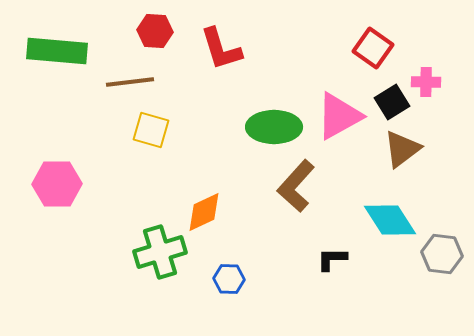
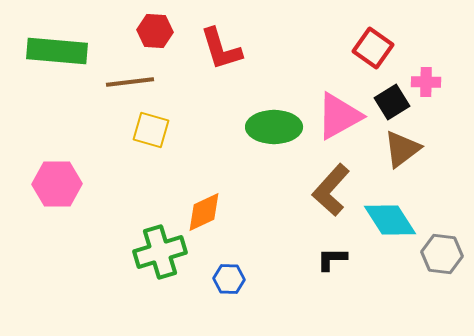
brown L-shape: moved 35 px right, 4 px down
